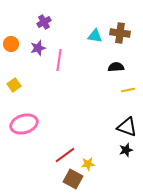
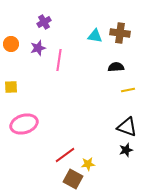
yellow square: moved 3 px left, 2 px down; rotated 32 degrees clockwise
